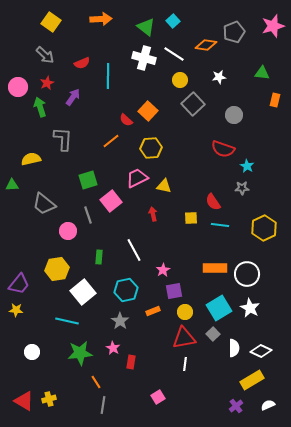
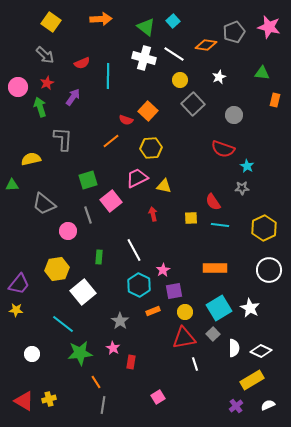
pink star at (273, 26): moved 4 px left, 1 px down; rotated 30 degrees clockwise
white star at (219, 77): rotated 16 degrees counterclockwise
red semicircle at (126, 120): rotated 24 degrees counterclockwise
white circle at (247, 274): moved 22 px right, 4 px up
cyan hexagon at (126, 290): moved 13 px right, 5 px up; rotated 20 degrees counterclockwise
cyan line at (67, 321): moved 4 px left, 3 px down; rotated 25 degrees clockwise
white circle at (32, 352): moved 2 px down
white line at (185, 364): moved 10 px right; rotated 24 degrees counterclockwise
